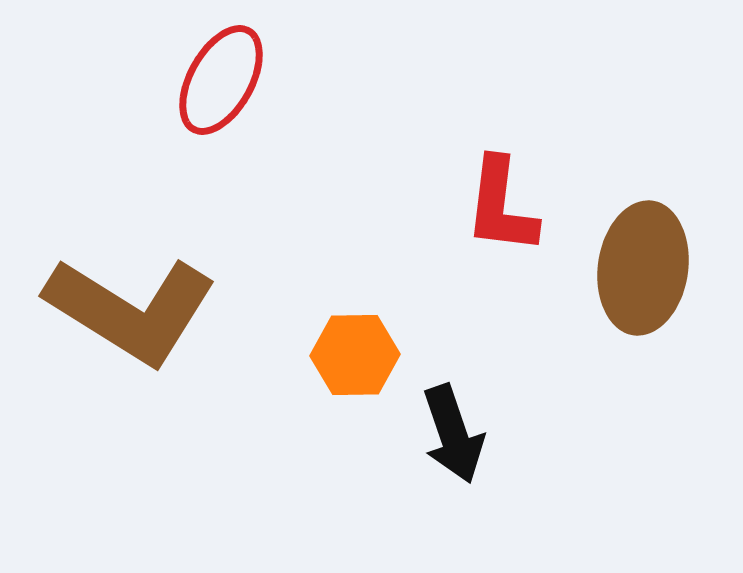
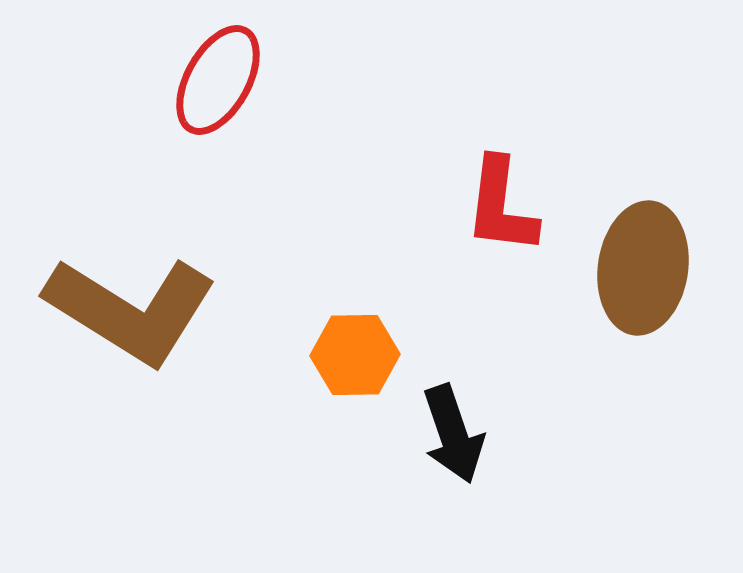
red ellipse: moved 3 px left
